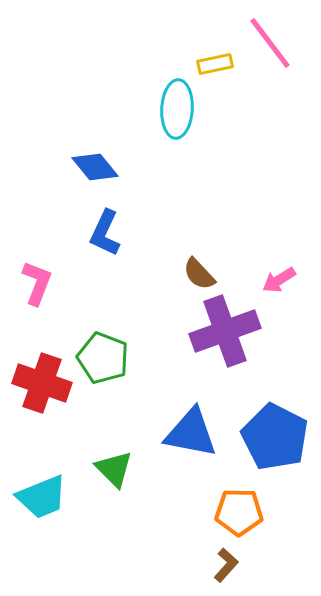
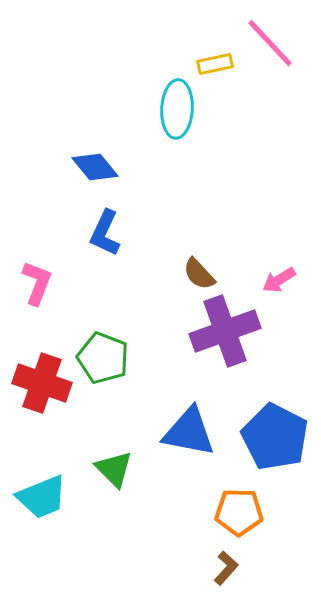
pink line: rotated 6 degrees counterclockwise
blue triangle: moved 2 px left, 1 px up
brown L-shape: moved 3 px down
